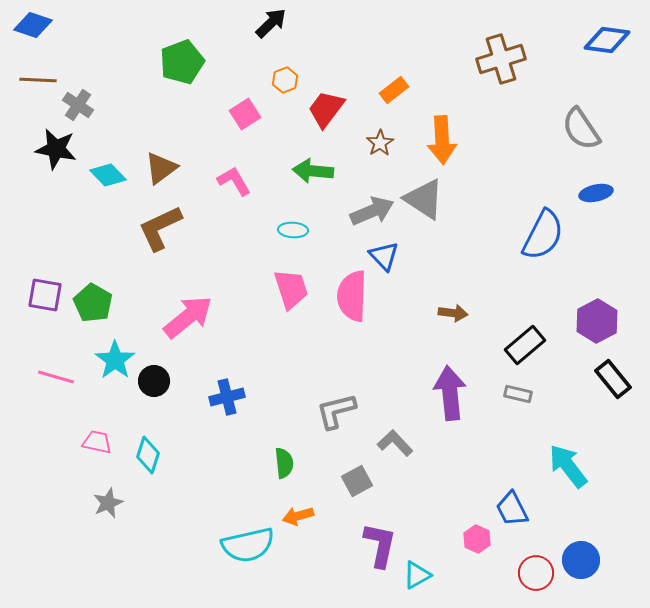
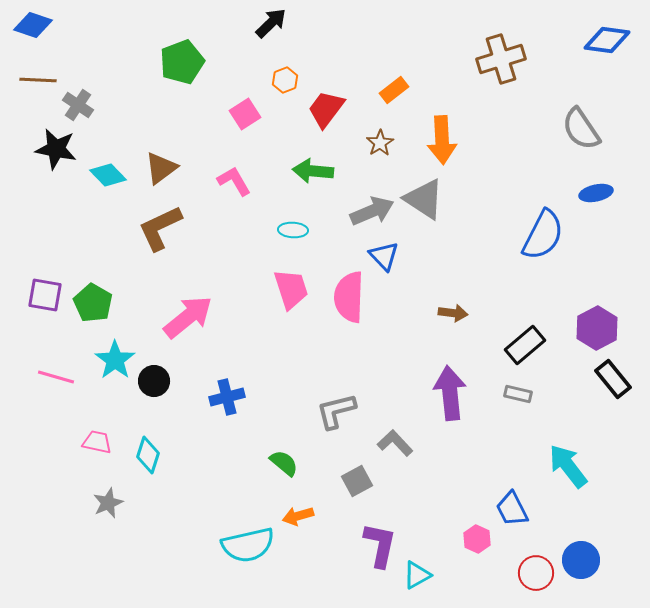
pink semicircle at (352, 296): moved 3 px left, 1 px down
purple hexagon at (597, 321): moved 7 px down
green semicircle at (284, 463): rotated 44 degrees counterclockwise
